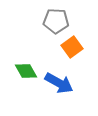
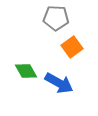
gray pentagon: moved 3 px up
